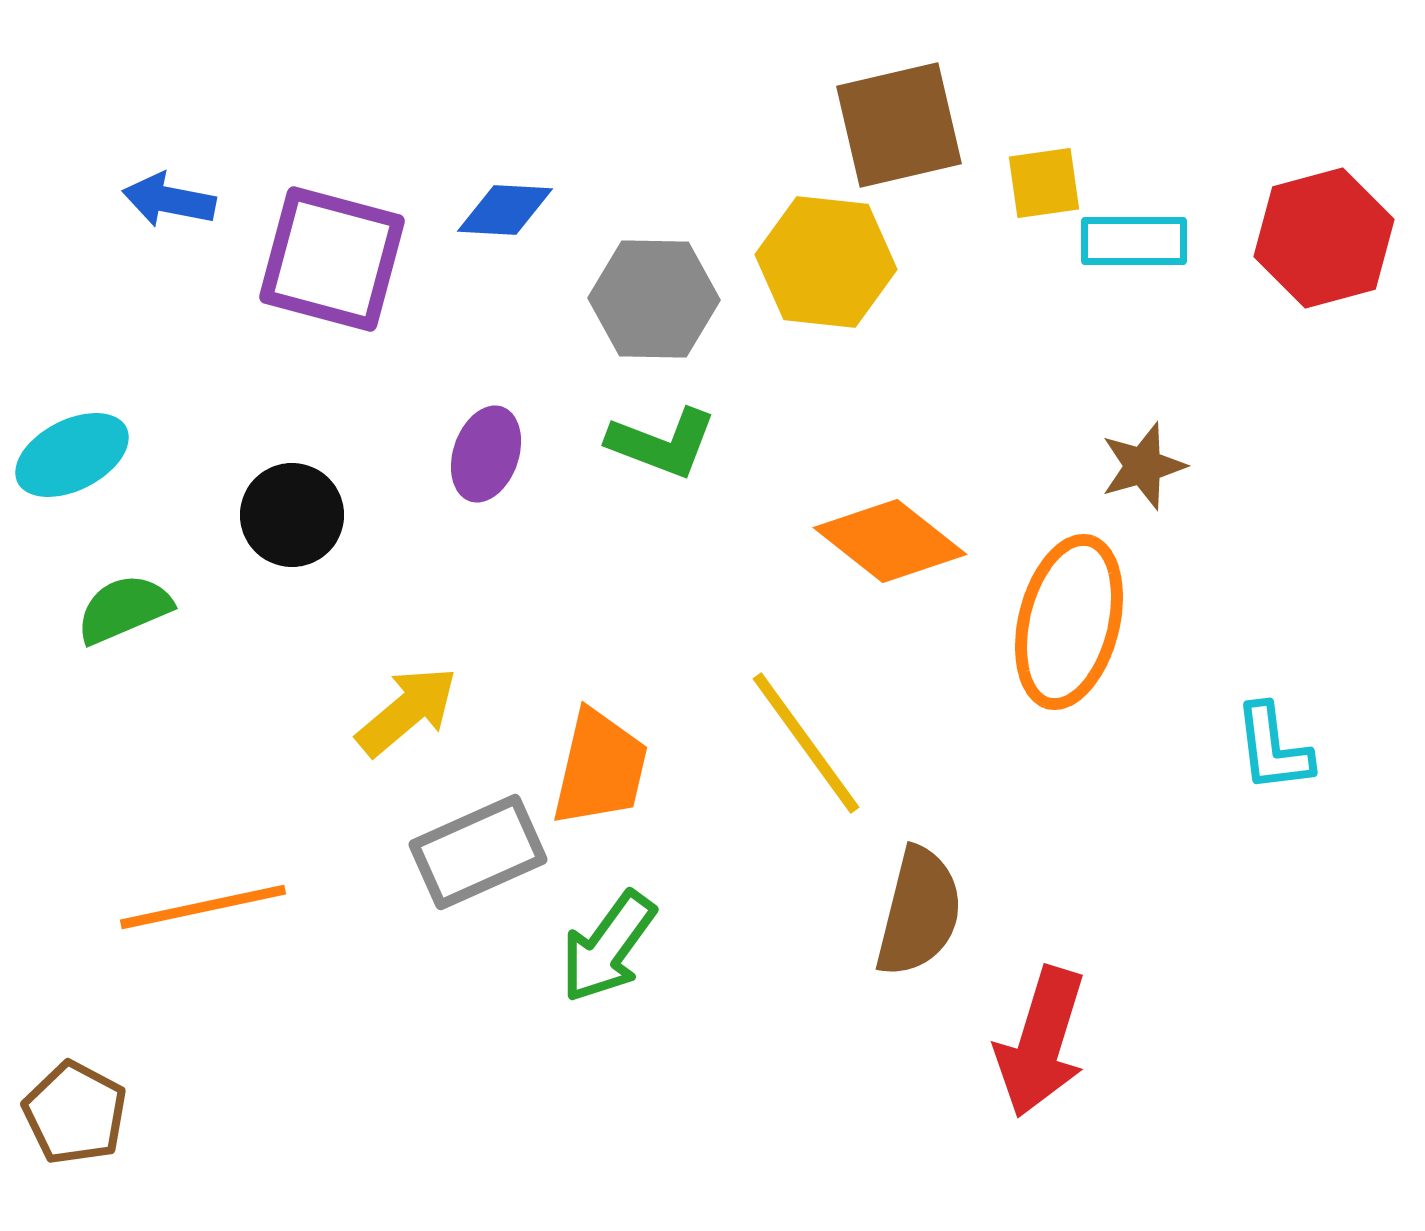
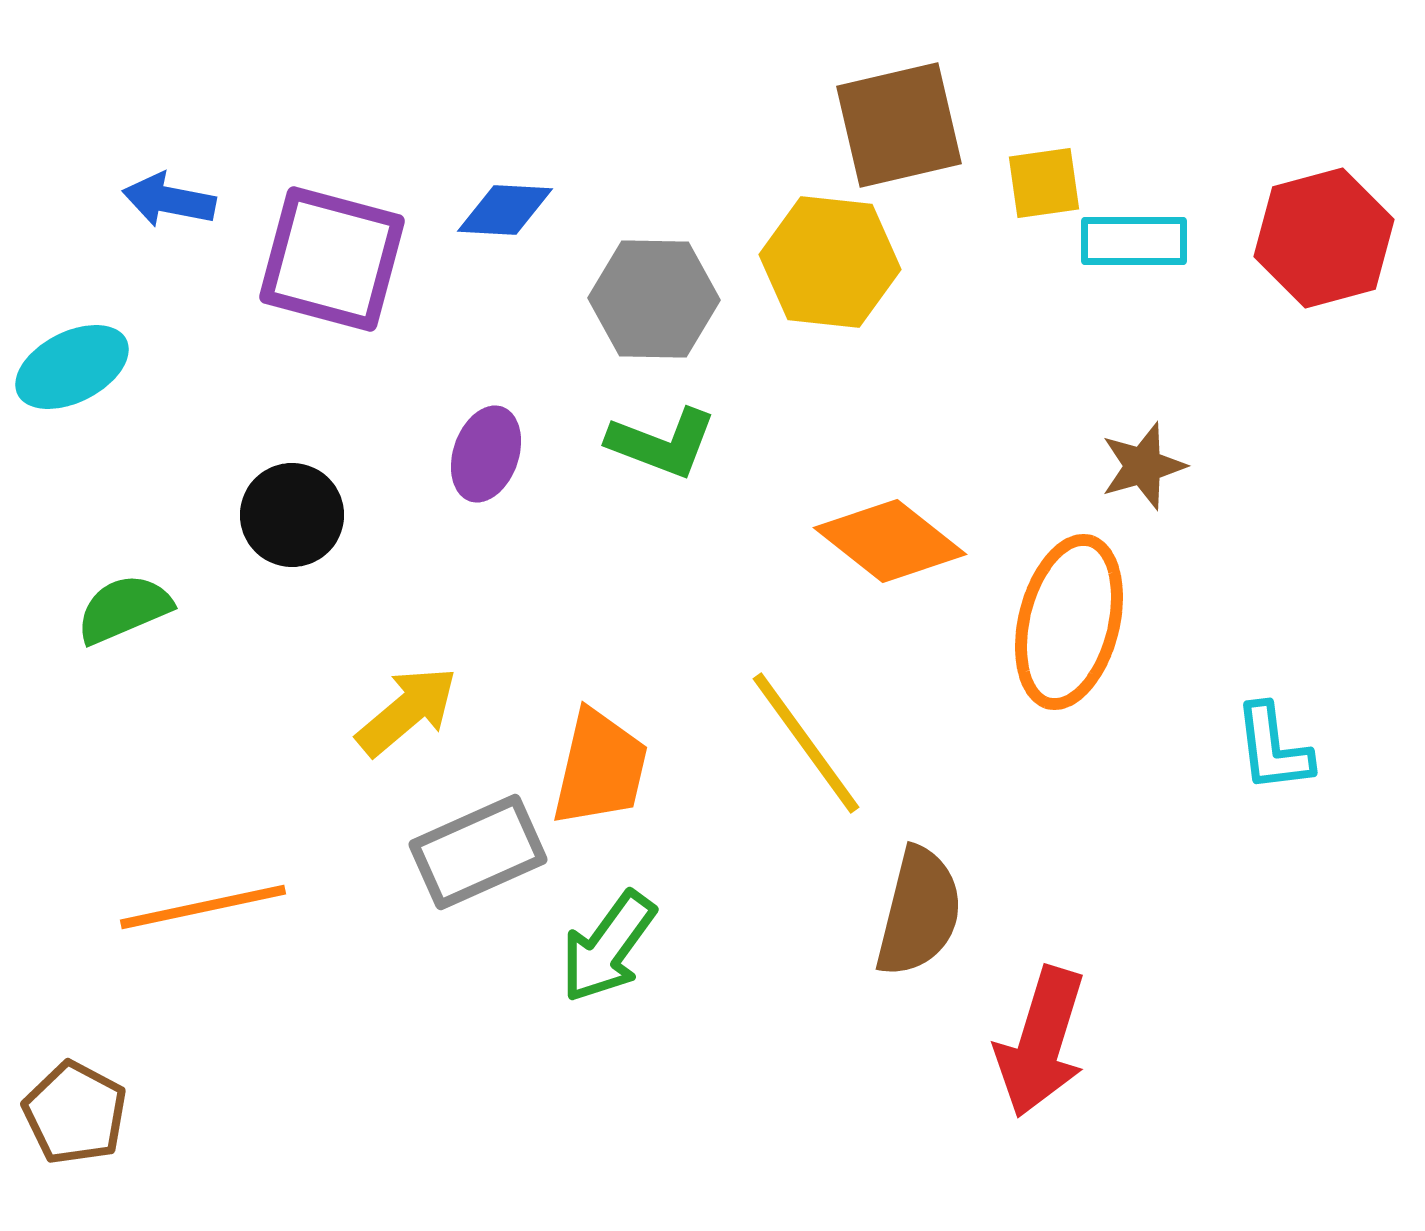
yellow hexagon: moved 4 px right
cyan ellipse: moved 88 px up
